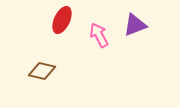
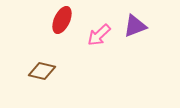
purple triangle: moved 1 px down
pink arrow: rotated 105 degrees counterclockwise
